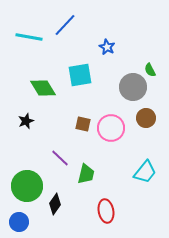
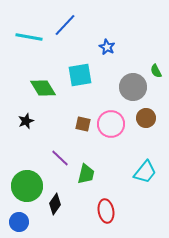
green semicircle: moved 6 px right, 1 px down
pink circle: moved 4 px up
